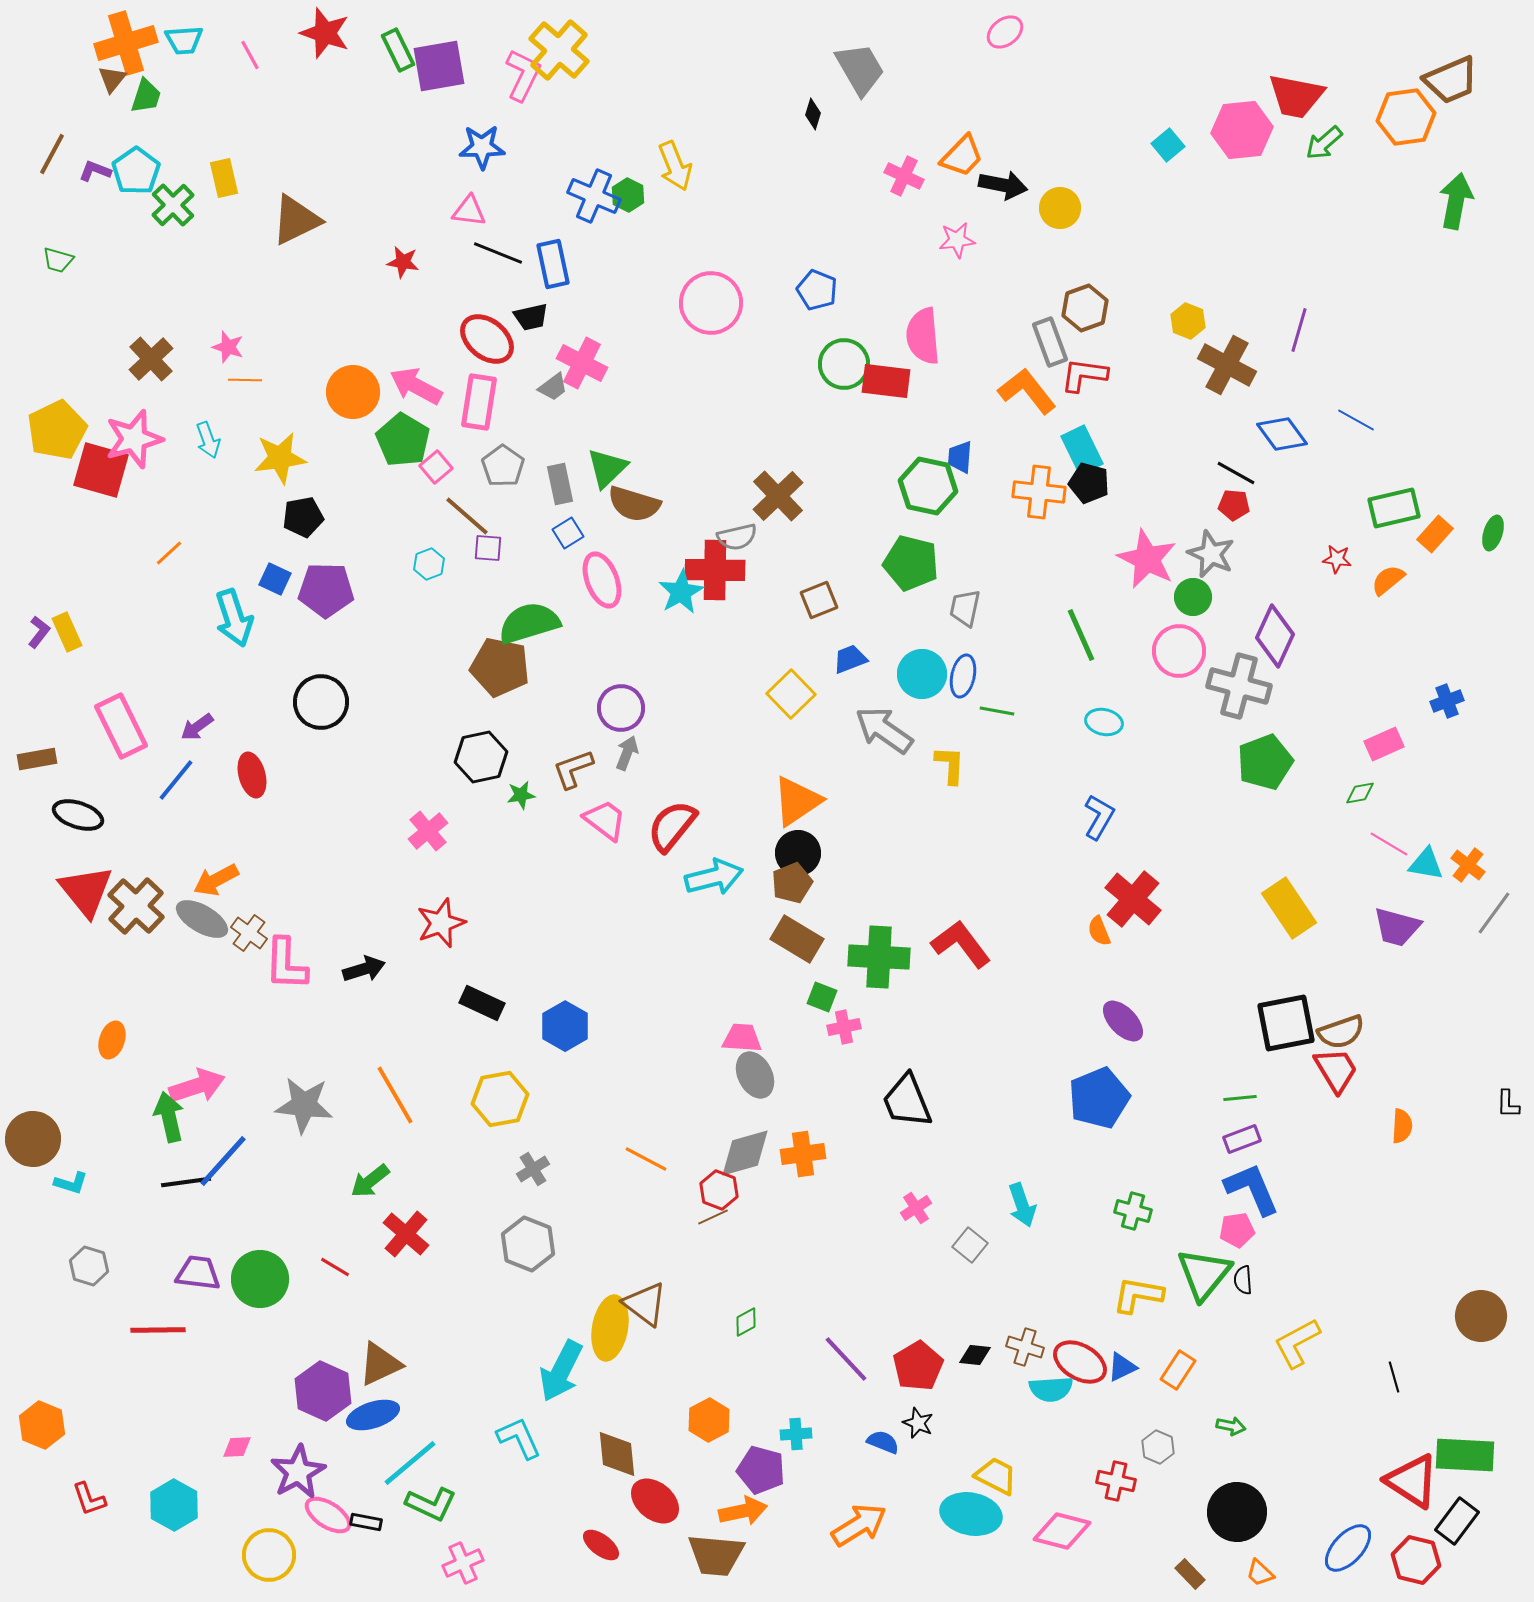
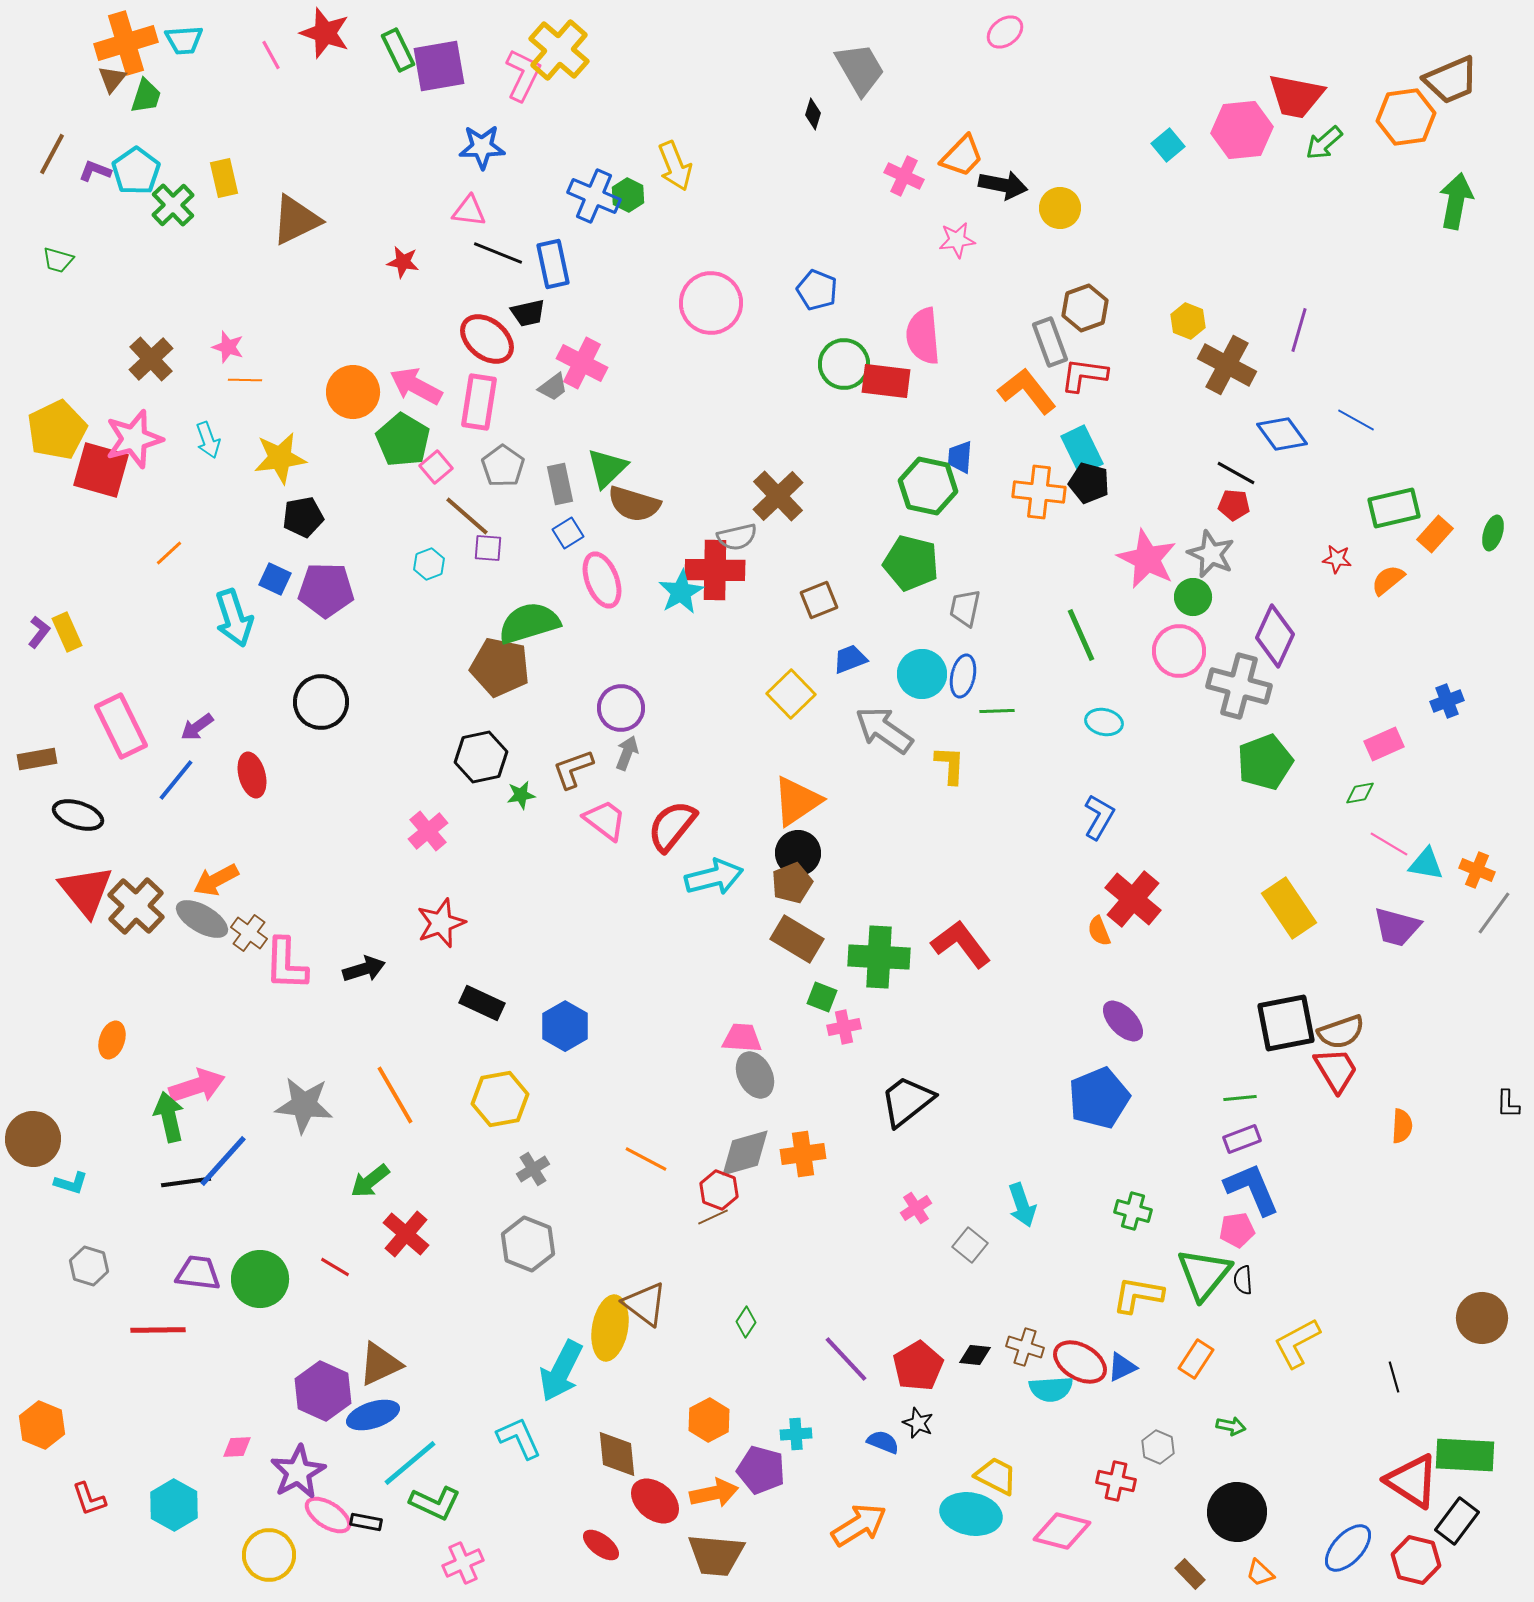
pink line at (250, 55): moved 21 px right
black trapezoid at (531, 317): moved 3 px left, 4 px up
green line at (997, 711): rotated 12 degrees counterclockwise
orange cross at (1468, 865): moved 9 px right, 5 px down; rotated 16 degrees counterclockwise
black trapezoid at (907, 1101): rotated 74 degrees clockwise
brown circle at (1481, 1316): moved 1 px right, 2 px down
green diamond at (746, 1322): rotated 28 degrees counterclockwise
orange rectangle at (1178, 1370): moved 18 px right, 11 px up
green L-shape at (431, 1504): moved 4 px right, 1 px up
orange arrow at (743, 1511): moved 29 px left, 18 px up
